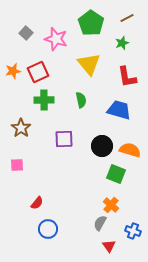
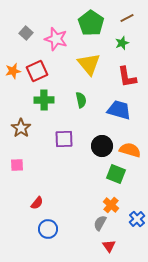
red square: moved 1 px left, 1 px up
blue cross: moved 4 px right, 12 px up; rotated 28 degrees clockwise
